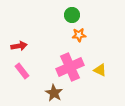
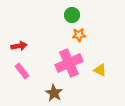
pink cross: moved 1 px left, 4 px up
